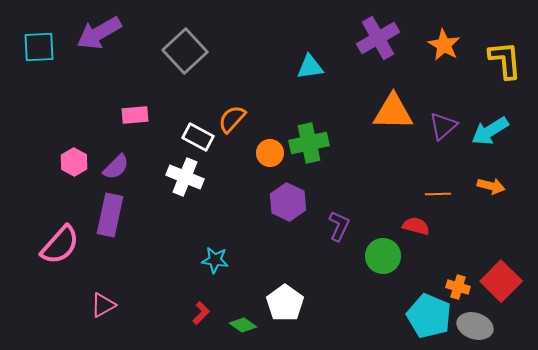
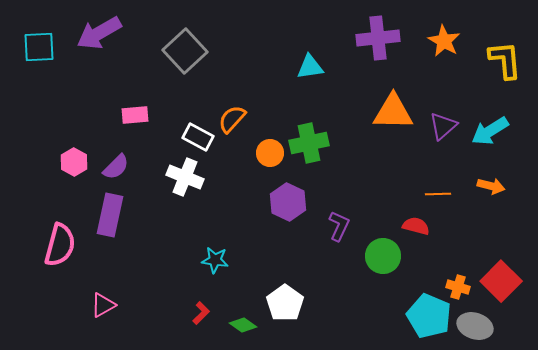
purple cross: rotated 24 degrees clockwise
orange star: moved 4 px up
pink semicircle: rotated 27 degrees counterclockwise
